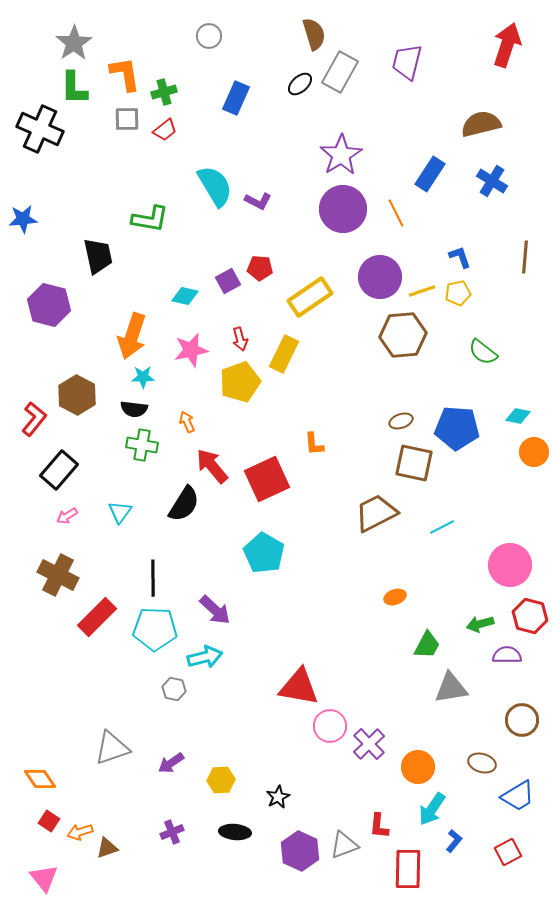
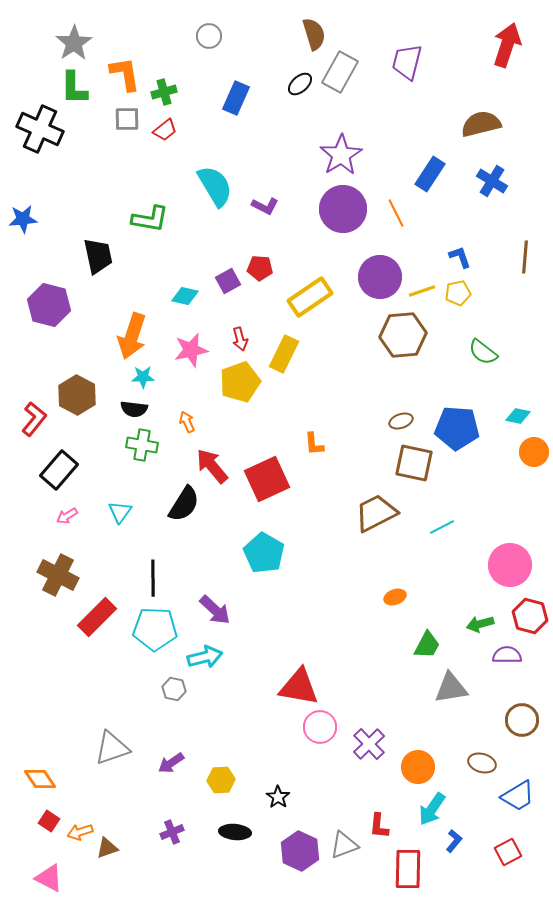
purple L-shape at (258, 201): moved 7 px right, 5 px down
pink circle at (330, 726): moved 10 px left, 1 px down
black star at (278, 797): rotated 10 degrees counterclockwise
pink triangle at (44, 878): moved 5 px right; rotated 24 degrees counterclockwise
